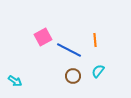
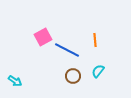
blue line: moved 2 px left
